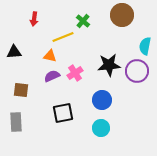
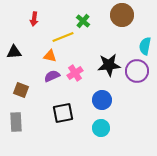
brown square: rotated 14 degrees clockwise
